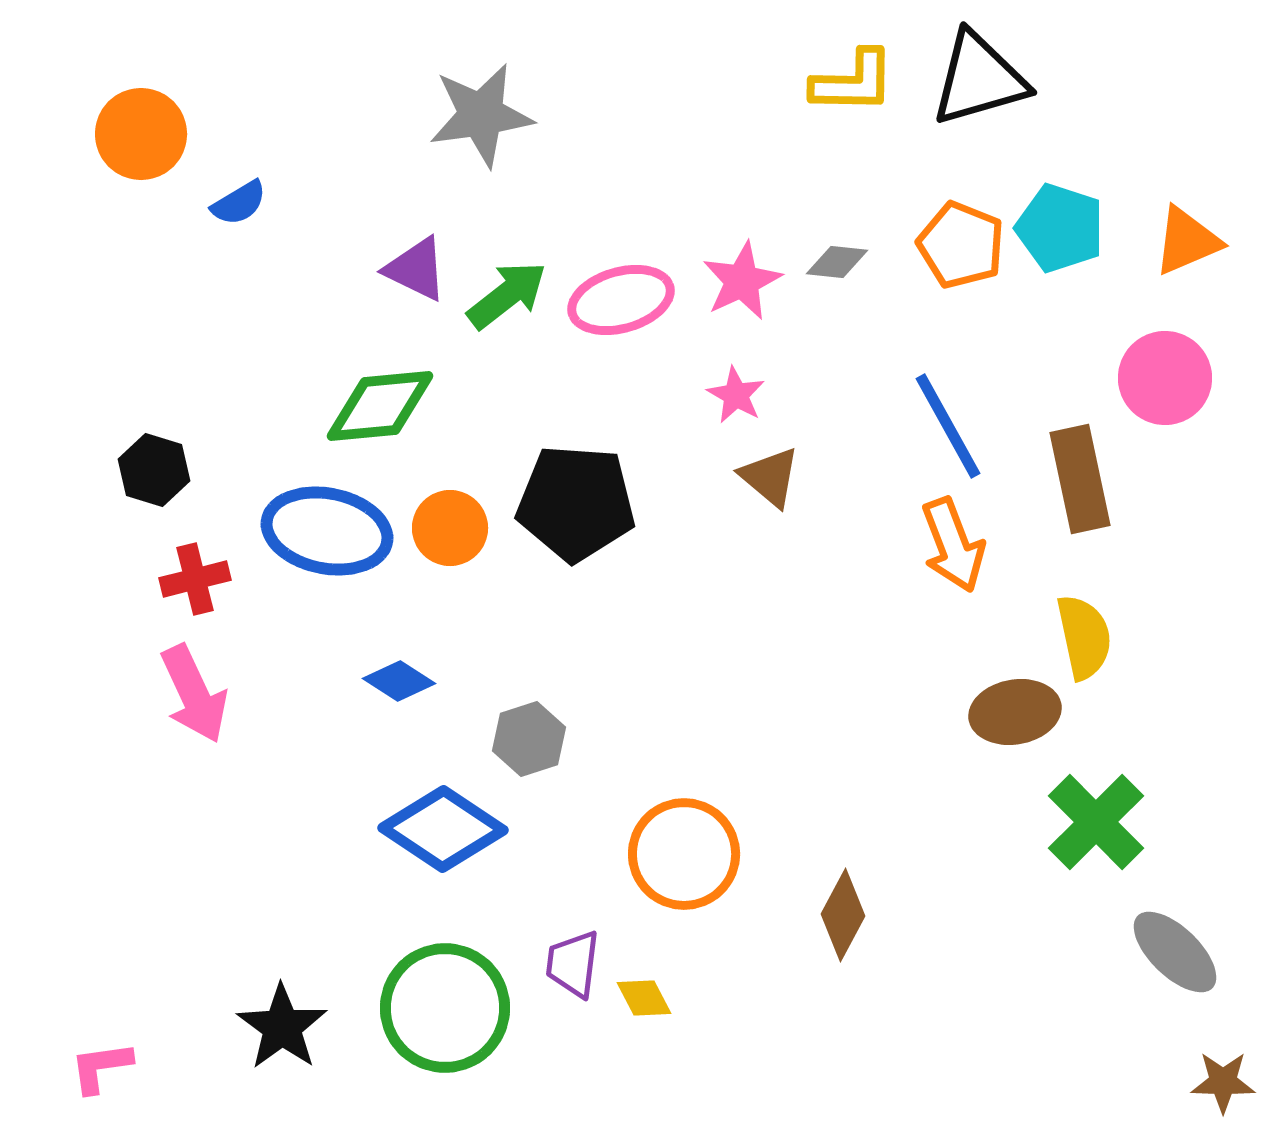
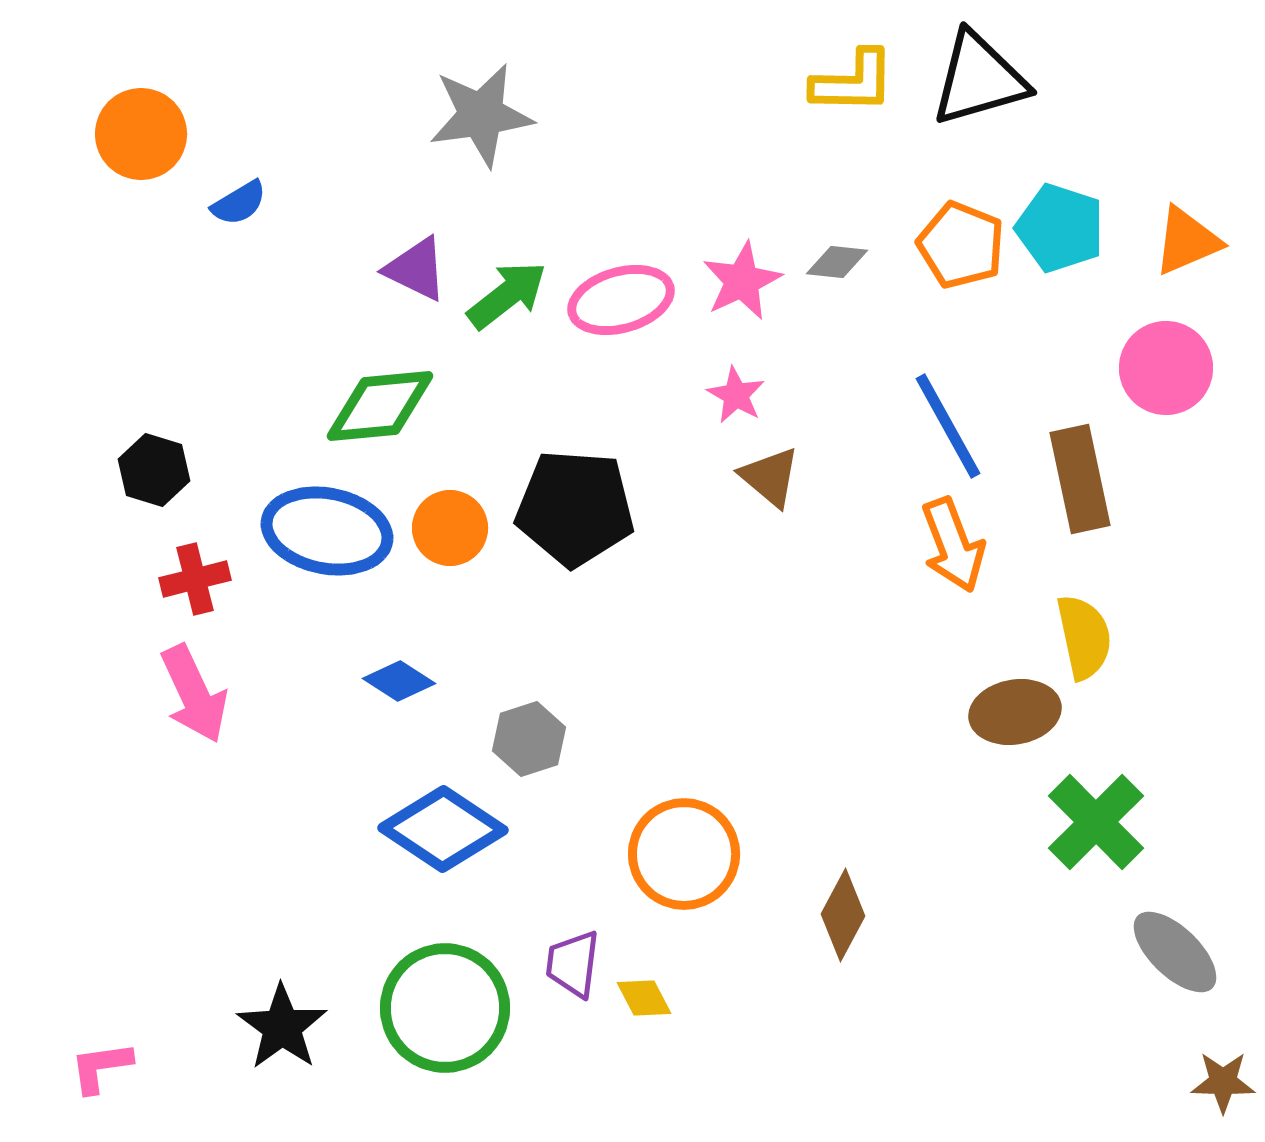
pink circle at (1165, 378): moved 1 px right, 10 px up
black pentagon at (576, 503): moved 1 px left, 5 px down
